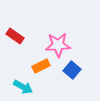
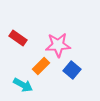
red rectangle: moved 3 px right, 2 px down
orange rectangle: rotated 18 degrees counterclockwise
cyan arrow: moved 2 px up
